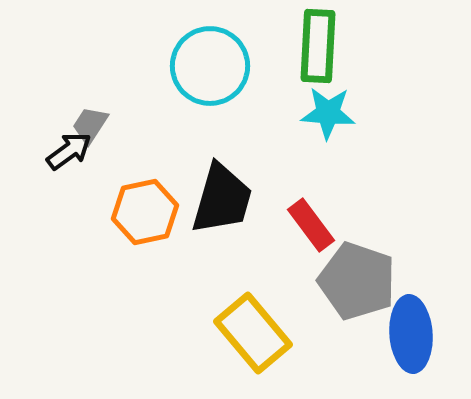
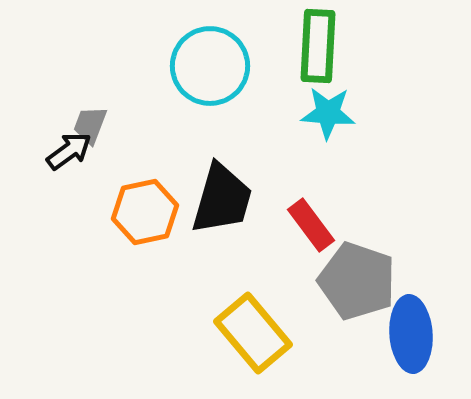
gray trapezoid: rotated 12 degrees counterclockwise
